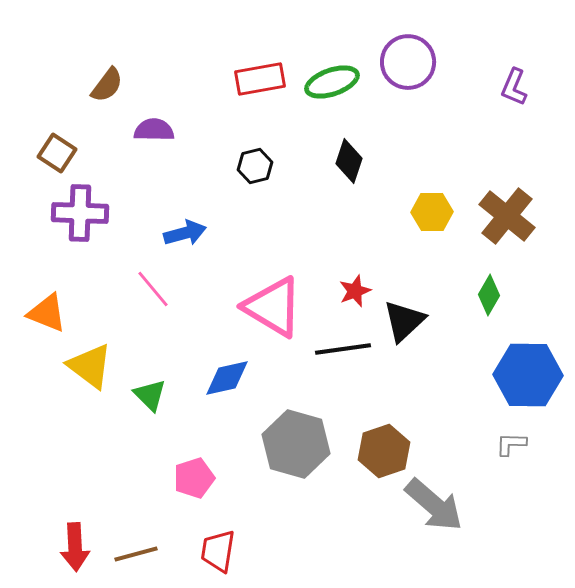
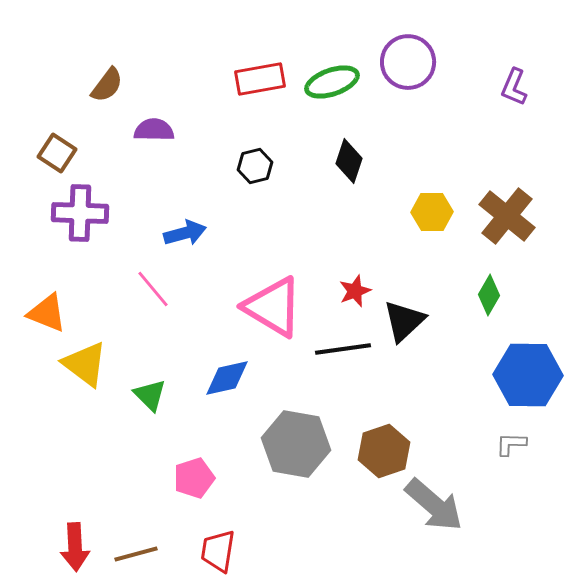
yellow triangle: moved 5 px left, 2 px up
gray hexagon: rotated 6 degrees counterclockwise
